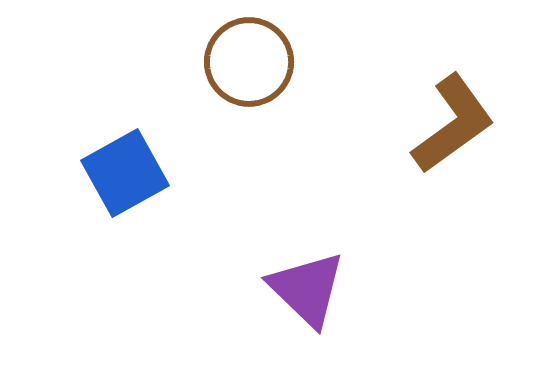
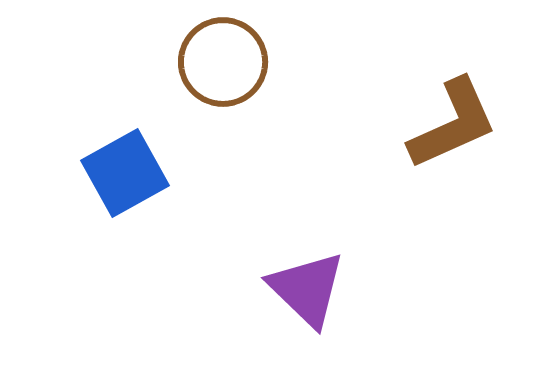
brown circle: moved 26 px left
brown L-shape: rotated 12 degrees clockwise
